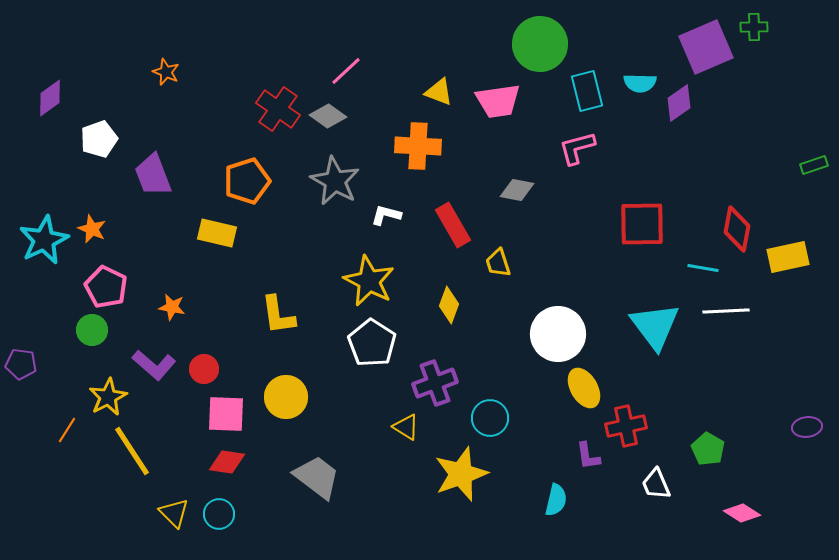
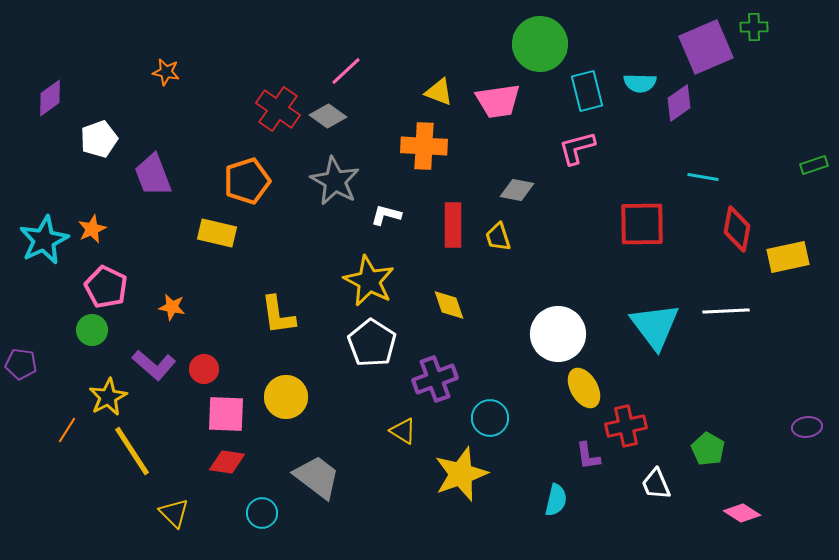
orange star at (166, 72): rotated 12 degrees counterclockwise
orange cross at (418, 146): moved 6 px right
red rectangle at (453, 225): rotated 30 degrees clockwise
orange star at (92, 229): rotated 24 degrees clockwise
yellow trapezoid at (498, 263): moved 26 px up
cyan line at (703, 268): moved 91 px up
yellow diamond at (449, 305): rotated 39 degrees counterclockwise
purple cross at (435, 383): moved 4 px up
yellow triangle at (406, 427): moved 3 px left, 4 px down
cyan circle at (219, 514): moved 43 px right, 1 px up
